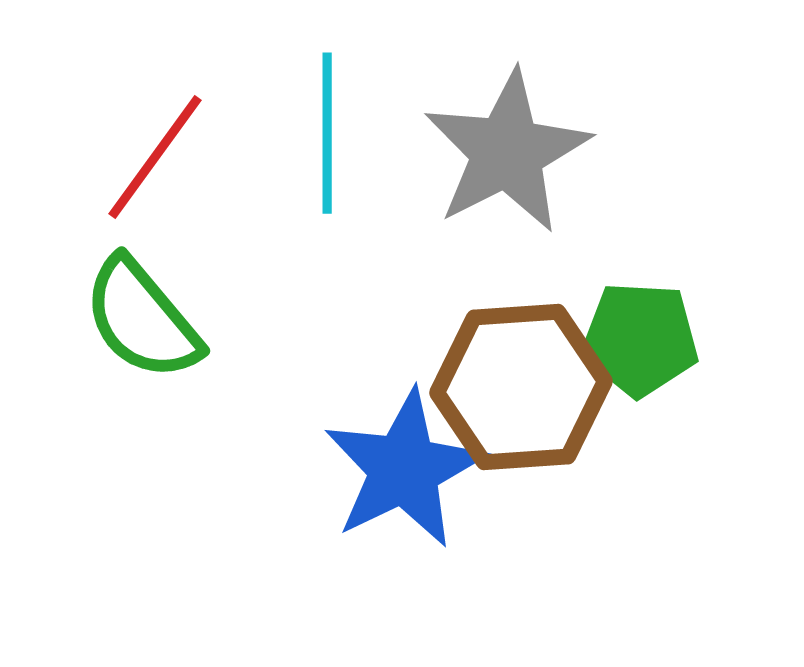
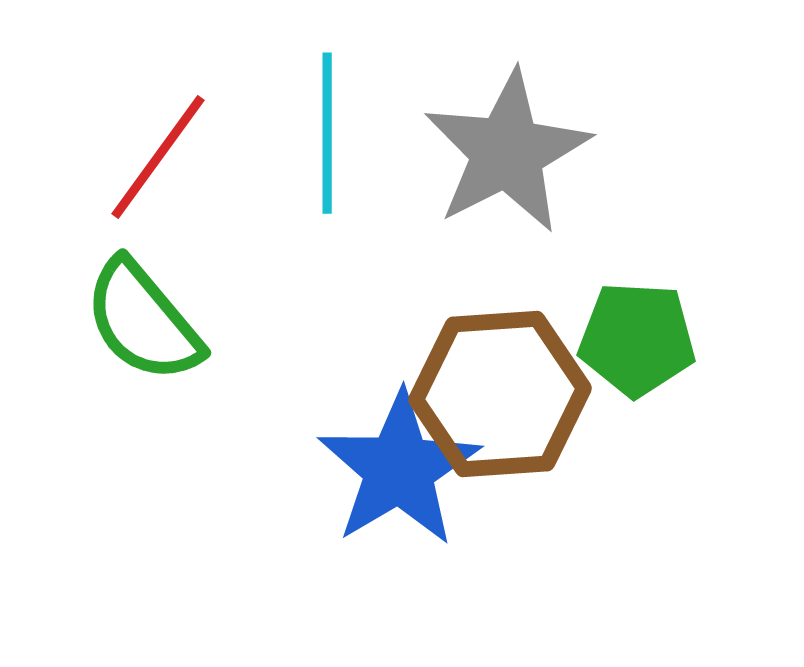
red line: moved 3 px right
green semicircle: moved 1 px right, 2 px down
green pentagon: moved 3 px left
brown hexagon: moved 21 px left, 7 px down
blue star: moved 5 px left; rotated 5 degrees counterclockwise
